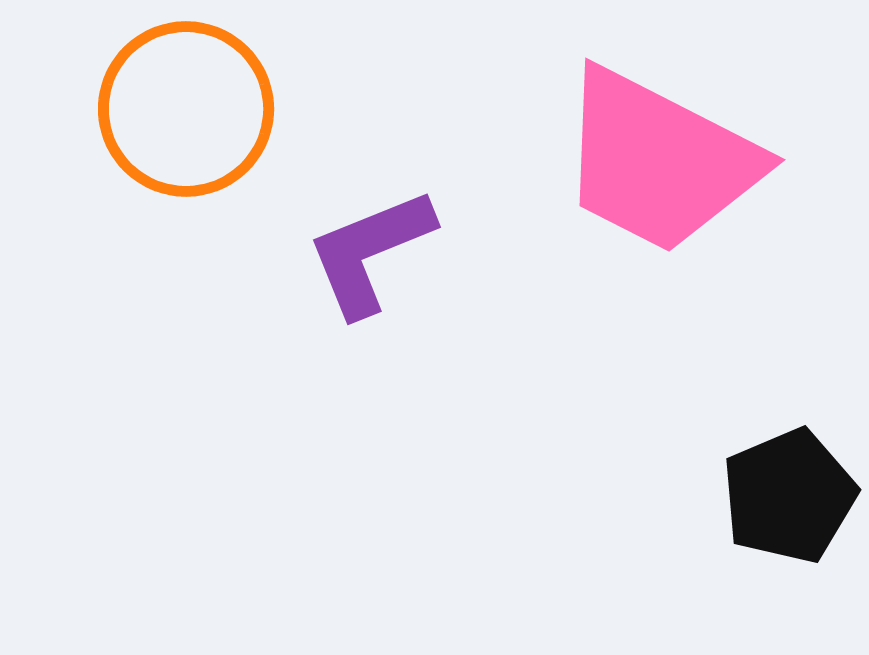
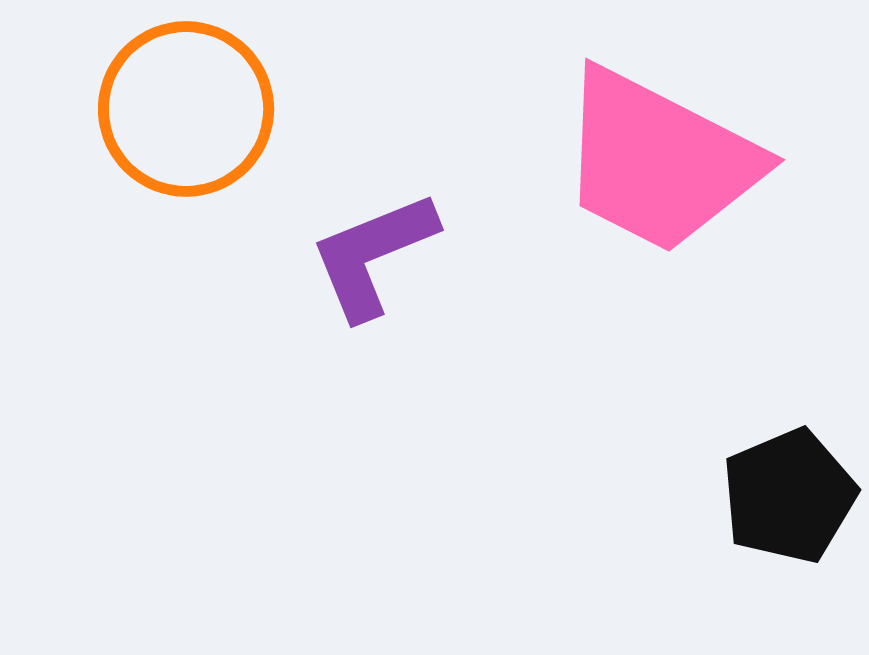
purple L-shape: moved 3 px right, 3 px down
